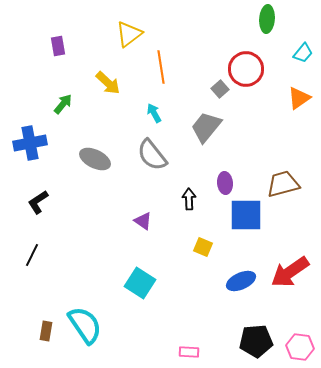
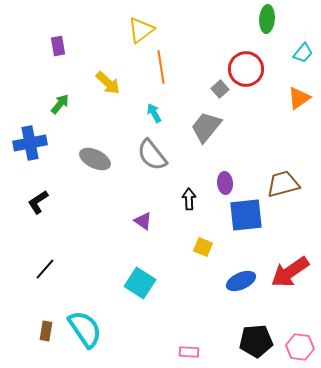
yellow triangle: moved 12 px right, 4 px up
green arrow: moved 3 px left
blue square: rotated 6 degrees counterclockwise
black line: moved 13 px right, 14 px down; rotated 15 degrees clockwise
cyan semicircle: moved 4 px down
